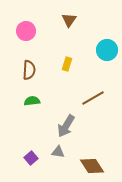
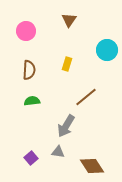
brown line: moved 7 px left, 1 px up; rotated 10 degrees counterclockwise
